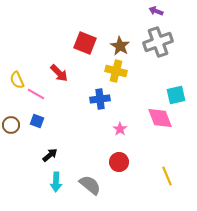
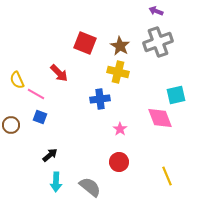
yellow cross: moved 2 px right, 1 px down
blue square: moved 3 px right, 4 px up
gray semicircle: moved 2 px down
